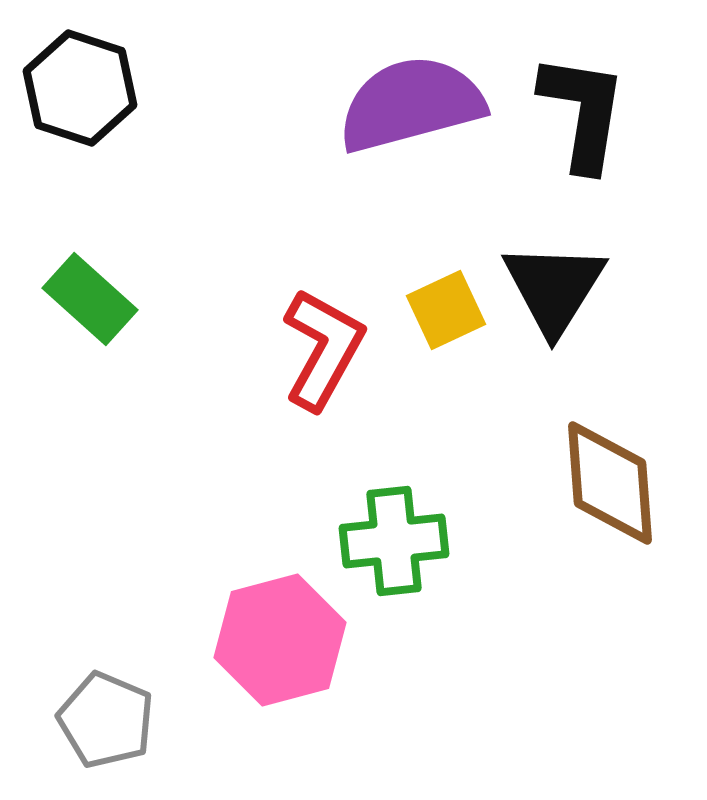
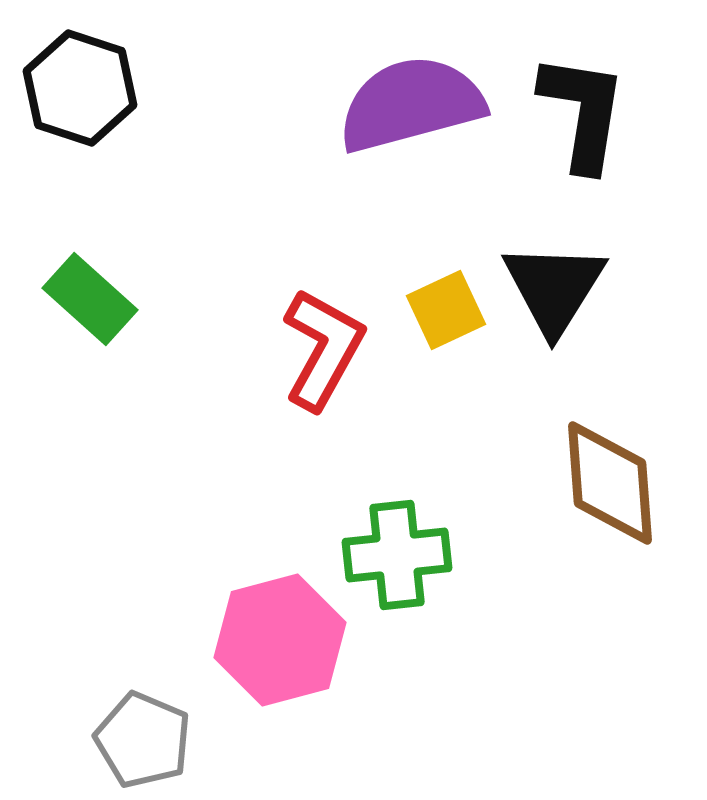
green cross: moved 3 px right, 14 px down
gray pentagon: moved 37 px right, 20 px down
